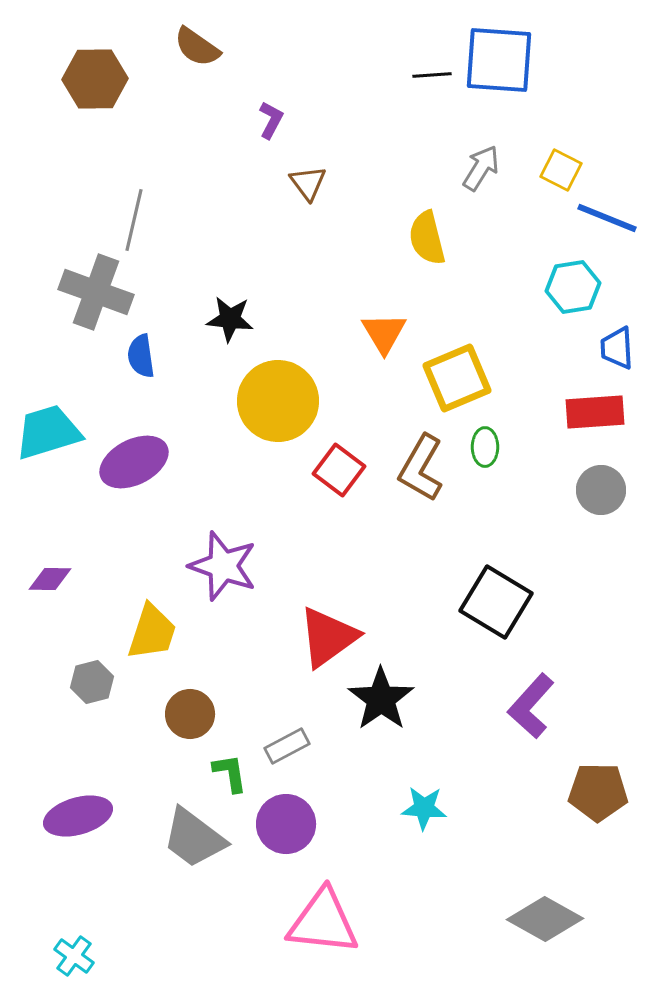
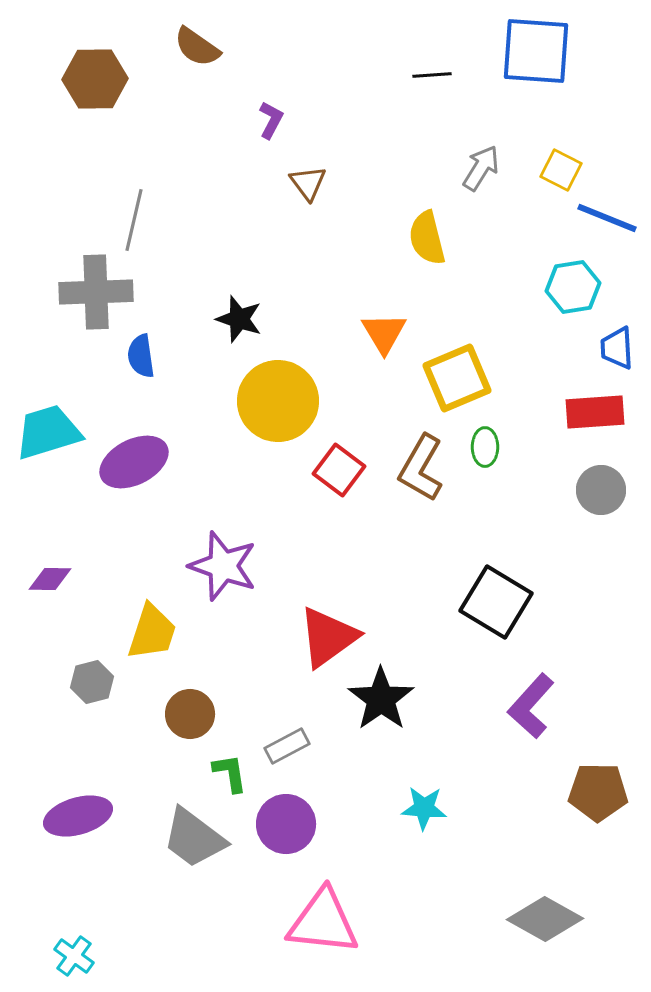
blue square at (499, 60): moved 37 px right, 9 px up
gray cross at (96, 292): rotated 22 degrees counterclockwise
black star at (230, 319): moved 9 px right; rotated 12 degrees clockwise
